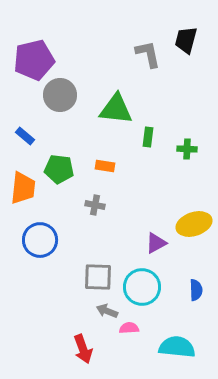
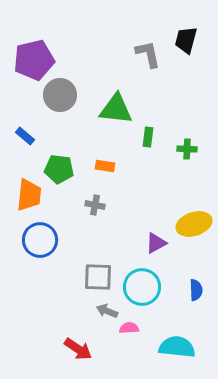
orange trapezoid: moved 6 px right, 7 px down
red arrow: moved 5 px left; rotated 36 degrees counterclockwise
